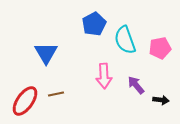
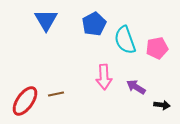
pink pentagon: moved 3 px left
blue triangle: moved 33 px up
pink arrow: moved 1 px down
purple arrow: moved 2 px down; rotated 18 degrees counterclockwise
black arrow: moved 1 px right, 5 px down
